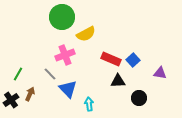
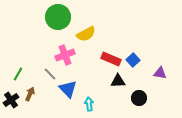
green circle: moved 4 px left
